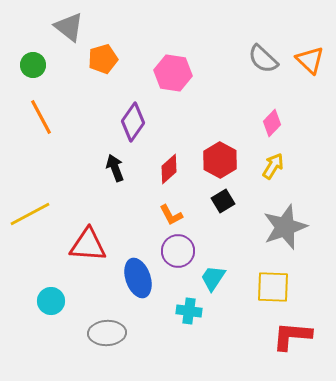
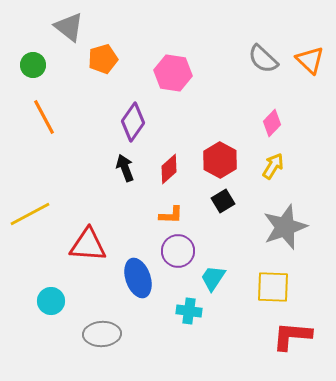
orange line: moved 3 px right
black arrow: moved 10 px right
orange L-shape: rotated 60 degrees counterclockwise
gray ellipse: moved 5 px left, 1 px down
